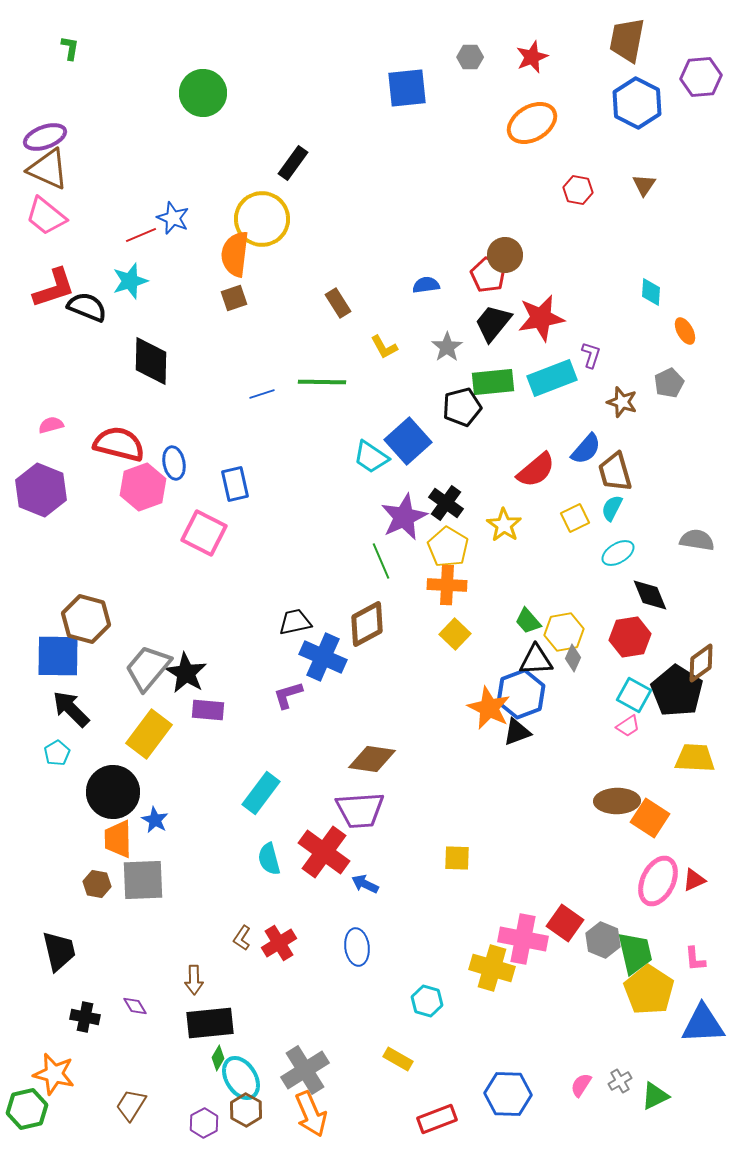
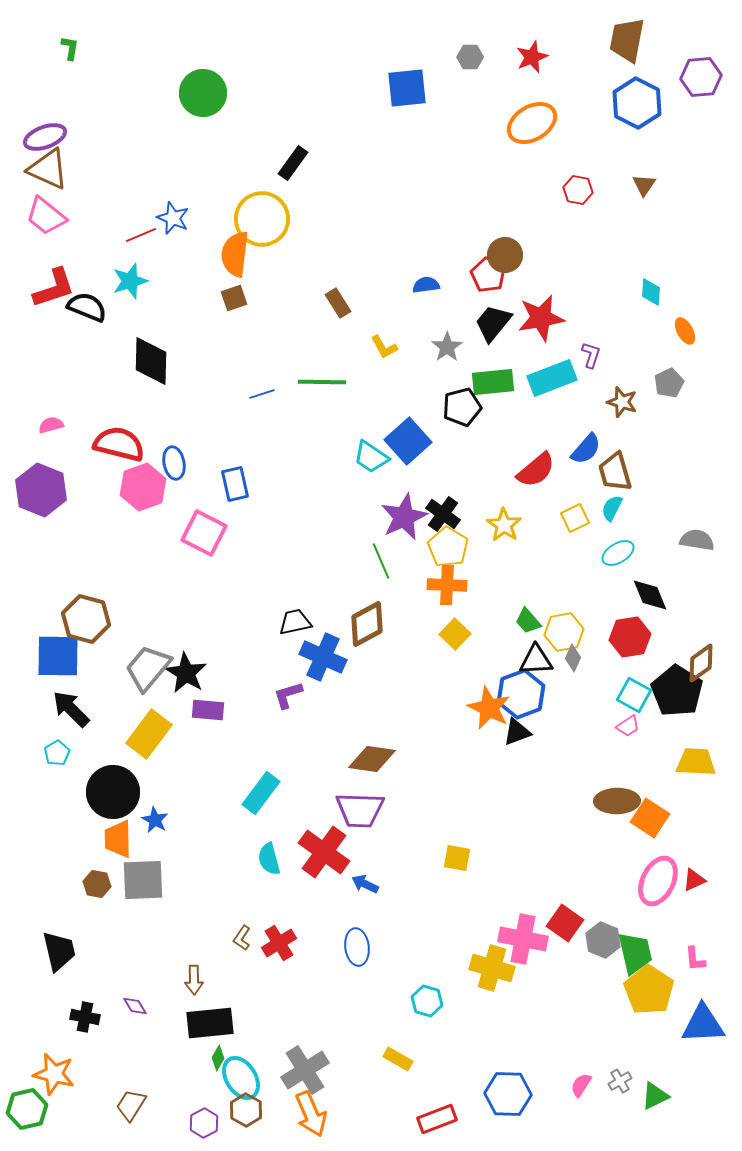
black cross at (446, 503): moved 3 px left, 11 px down
yellow trapezoid at (695, 758): moved 1 px right, 4 px down
purple trapezoid at (360, 810): rotated 6 degrees clockwise
yellow square at (457, 858): rotated 8 degrees clockwise
